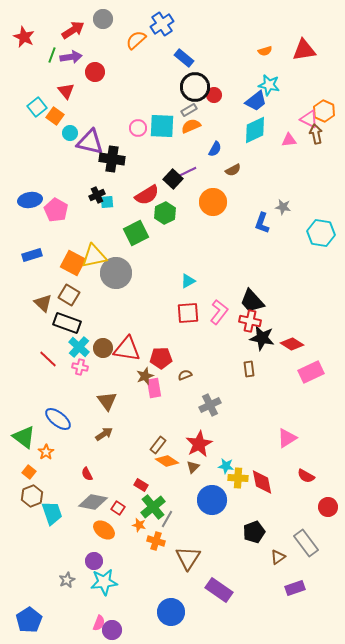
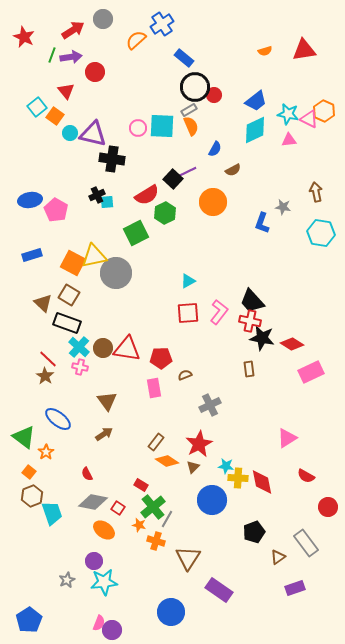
cyan star at (269, 85): moved 19 px right, 29 px down
orange semicircle at (191, 126): rotated 90 degrees clockwise
brown arrow at (316, 134): moved 58 px down
purple triangle at (90, 142): moved 3 px right, 8 px up
brown star at (145, 376): moved 100 px left; rotated 18 degrees counterclockwise
brown rectangle at (158, 445): moved 2 px left, 3 px up
